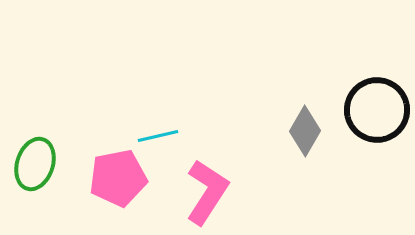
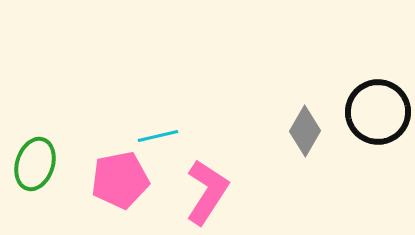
black circle: moved 1 px right, 2 px down
pink pentagon: moved 2 px right, 2 px down
